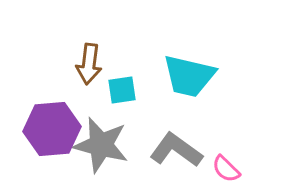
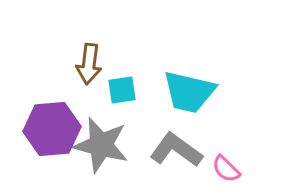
cyan trapezoid: moved 16 px down
